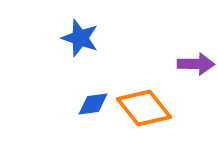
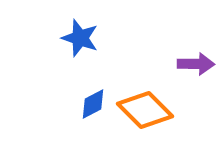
blue diamond: rotated 20 degrees counterclockwise
orange diamond: moved 1 px right, 2 px down; rotated 6 degrees counterclockwise
